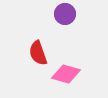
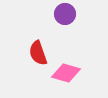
pink diamond: moved 1 px up
